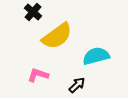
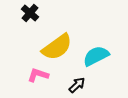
black cross: moved 3 px left, 1 px down
yellow semicircle: moved 11 px down
cyan semicircle: rotated 12 degrees counterclockwise
